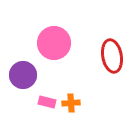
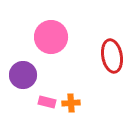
pink circle: moved 3 px left, 6 px up
